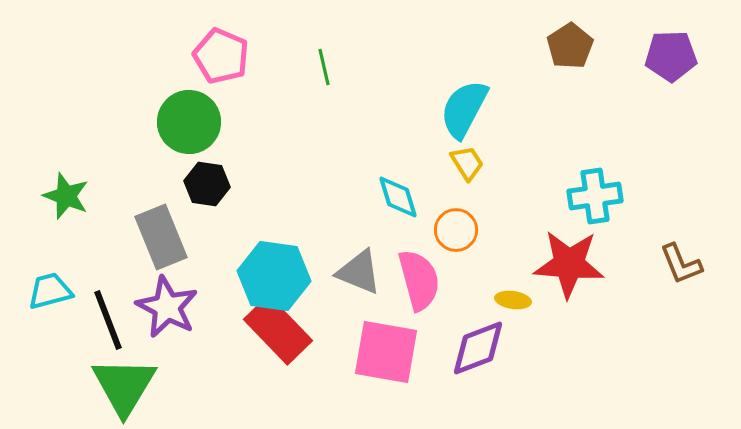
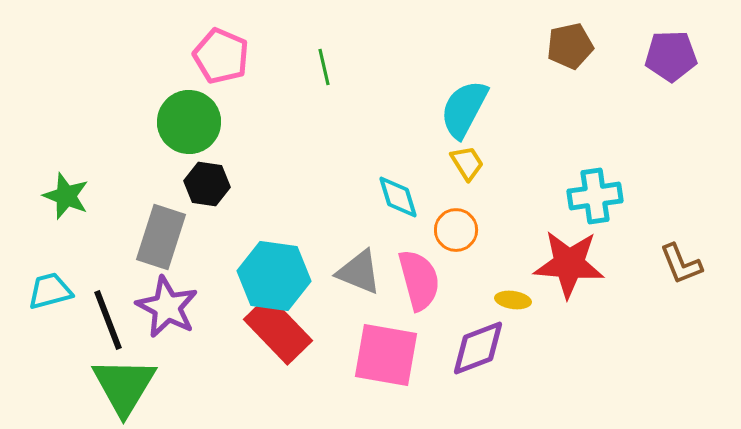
brown pentagon: rotated 21 degrees clockwise
gray rectangle: rotated 40 degrees clockwise
pink square: moved 3 px down
